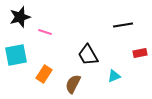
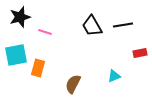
black trapezoid: moved 4 px right, 29 px up
orange rectangle: moved 6 px left, 6 px up; rotated 18 degrees counterclockwise
